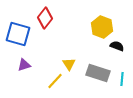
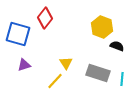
yellow triangle: moved 3 px left, 1 px up
